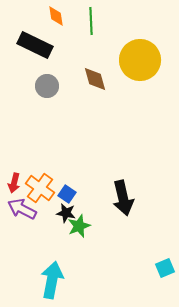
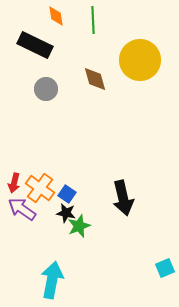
green line: moved 2 px right, 1 px up
gray circle: moved 1 px left, 3 px down
purple arrow: rotated 8 degrees clockwise
